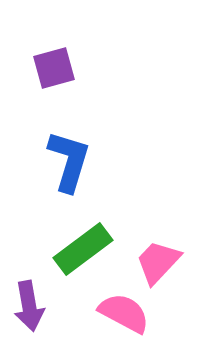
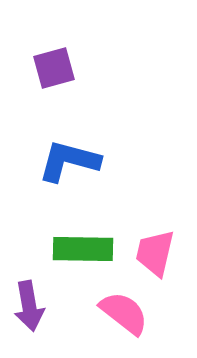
blue L-shape: rotated 92 degrees counterclockwise
green rectangle: rotated 38 degrees clockwise
pink trapezoid: moved 3 px left, 9 px up; rotated 30 degrees counterclockwise
pink semicircle: rotated 10 degrees clockwise
